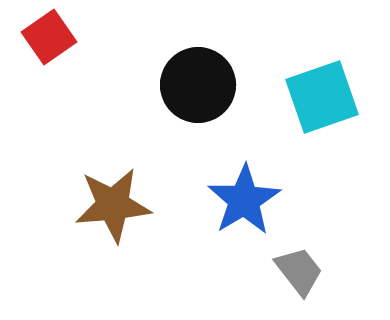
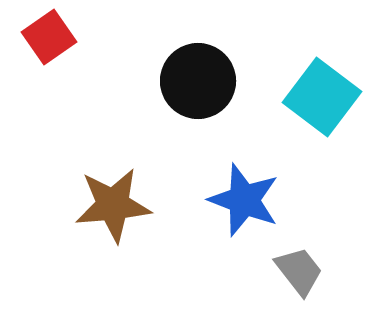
black circle: moved 4 px up
cyan square: rotated 34 degrees counterclockwise
blue star: rotated 20 degrees counterclockwise
